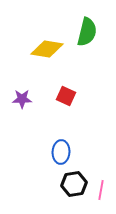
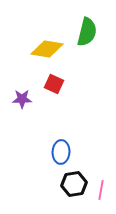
red square: moved 12 px left, 12 px up
